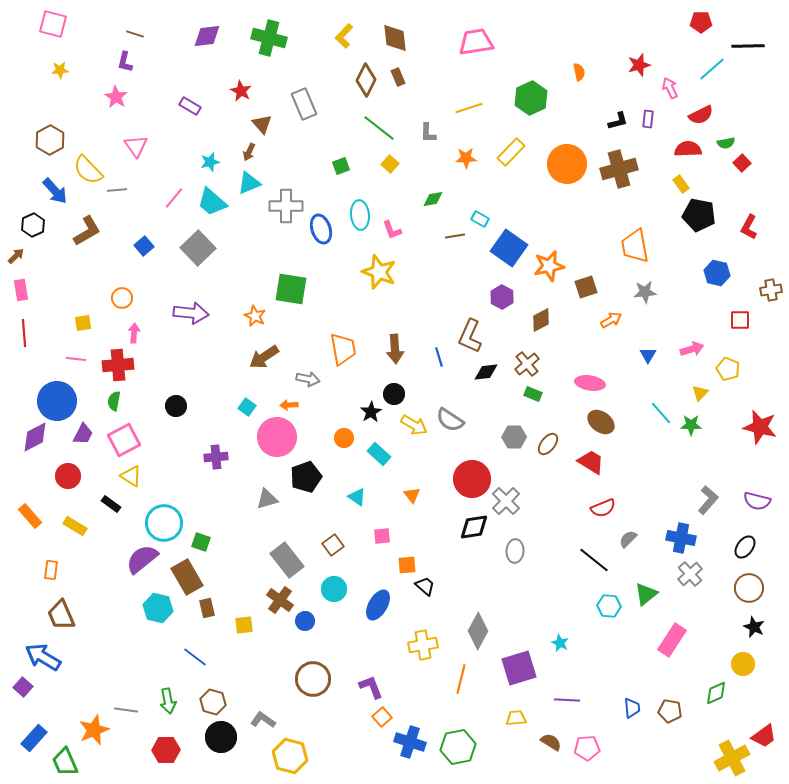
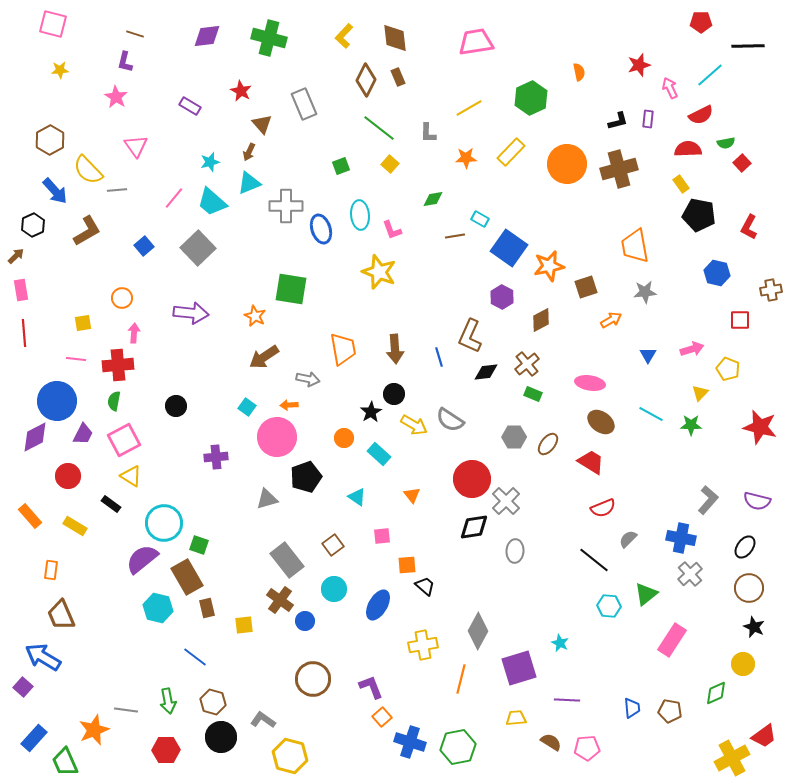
cyan line at (712, 69): moved 2 px left, 6 px down
yellow line at (469, 108): rotated 12 degrees counterclockwise
cyan line at (661, 413): moved 10 px left, 1 px down; rotated 20 degrees counterclockwise
green square at (201, 542): moved 2 px left, 3 px down
